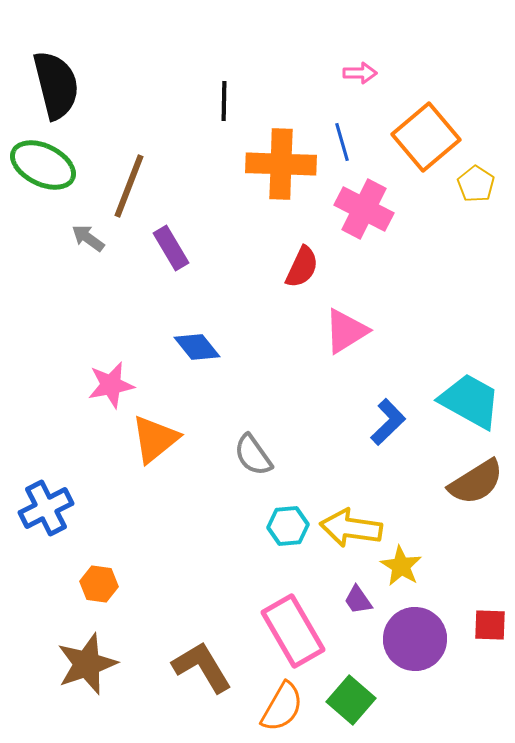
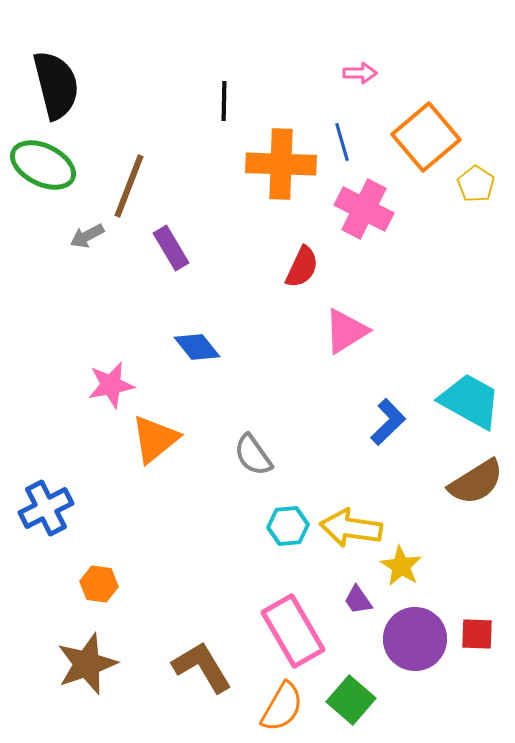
gray arrow: moved 1 px left, 2 px up; rotated 64 degrees counterclockwise
red square: moved 13 px left, 9 px down
